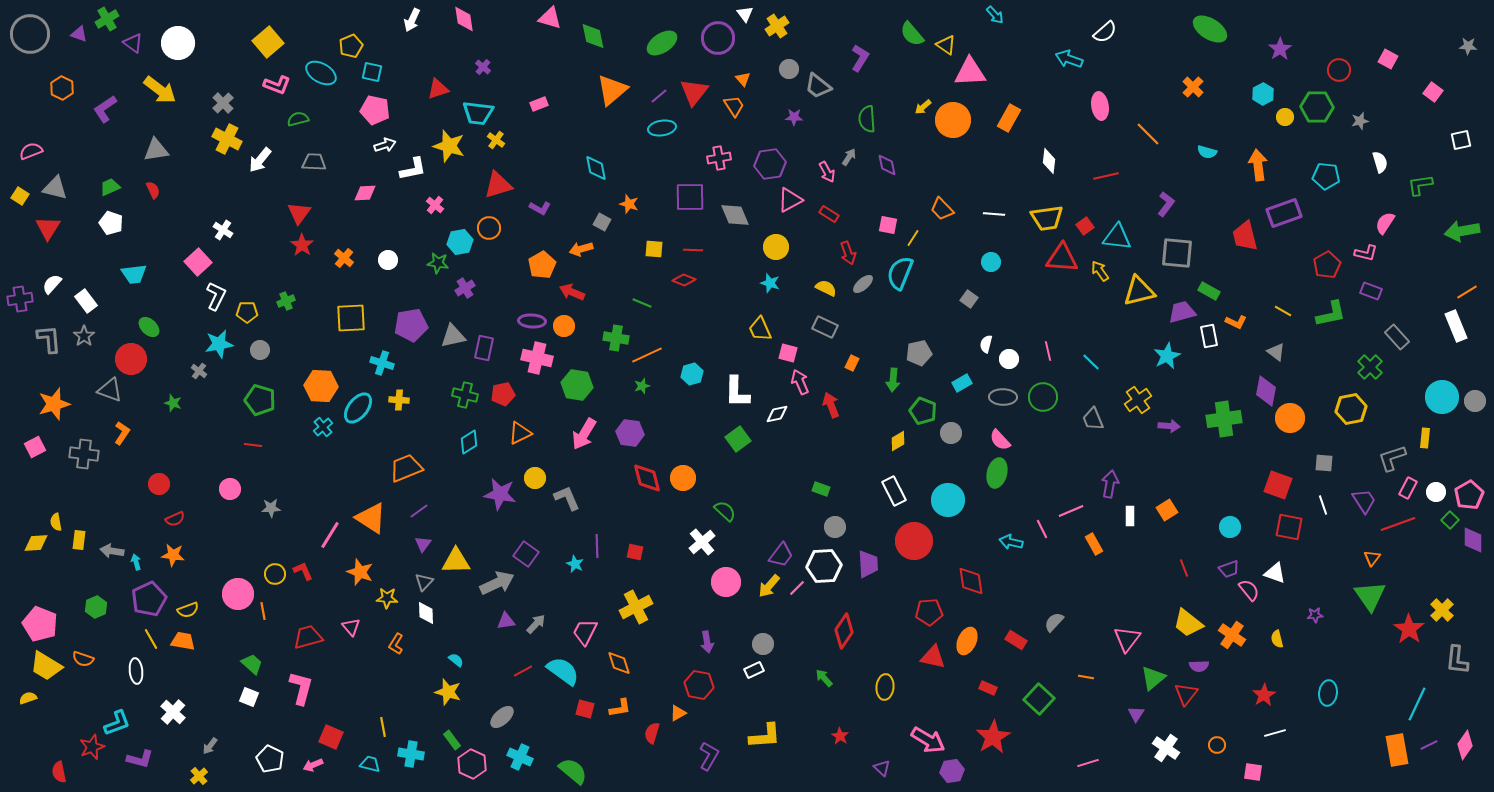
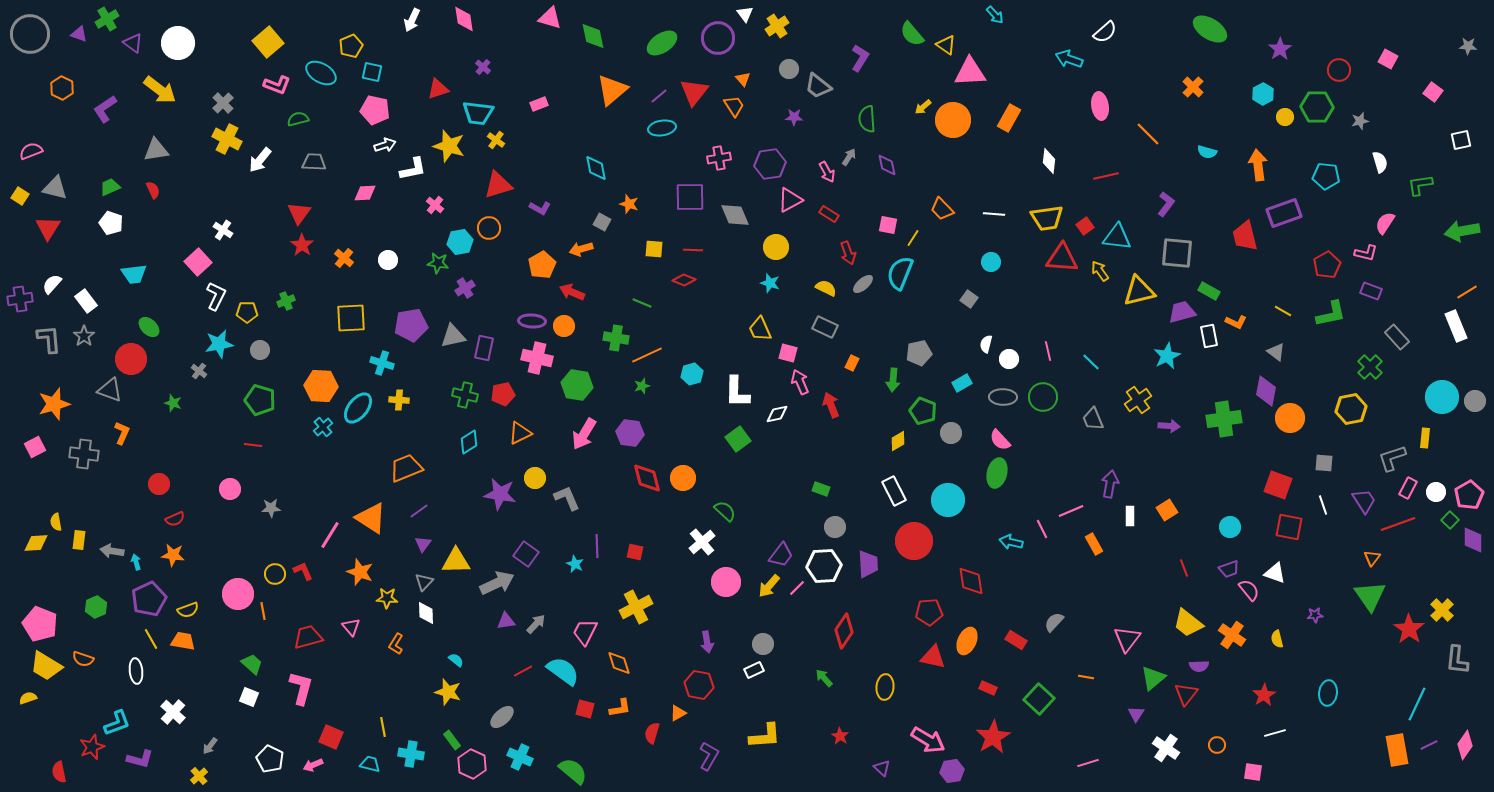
orange L-shape at (122, 433): rotated 10 degrees counterclockwise
